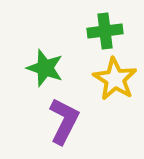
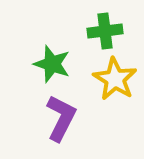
green star: moved 7 px right, 4 px up
purple L-shape: moved 3 px left, 3 px up
